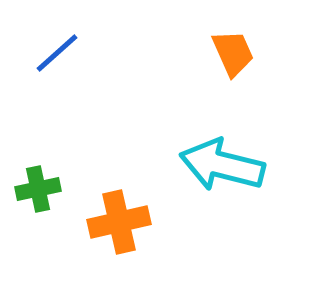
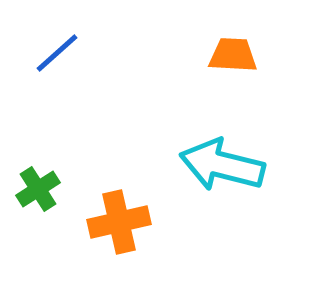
orange trapezoid: moved 2 px down; rotated 63 degrees counterclockwise
green cross: rotated 21 degrees counterclockwise
